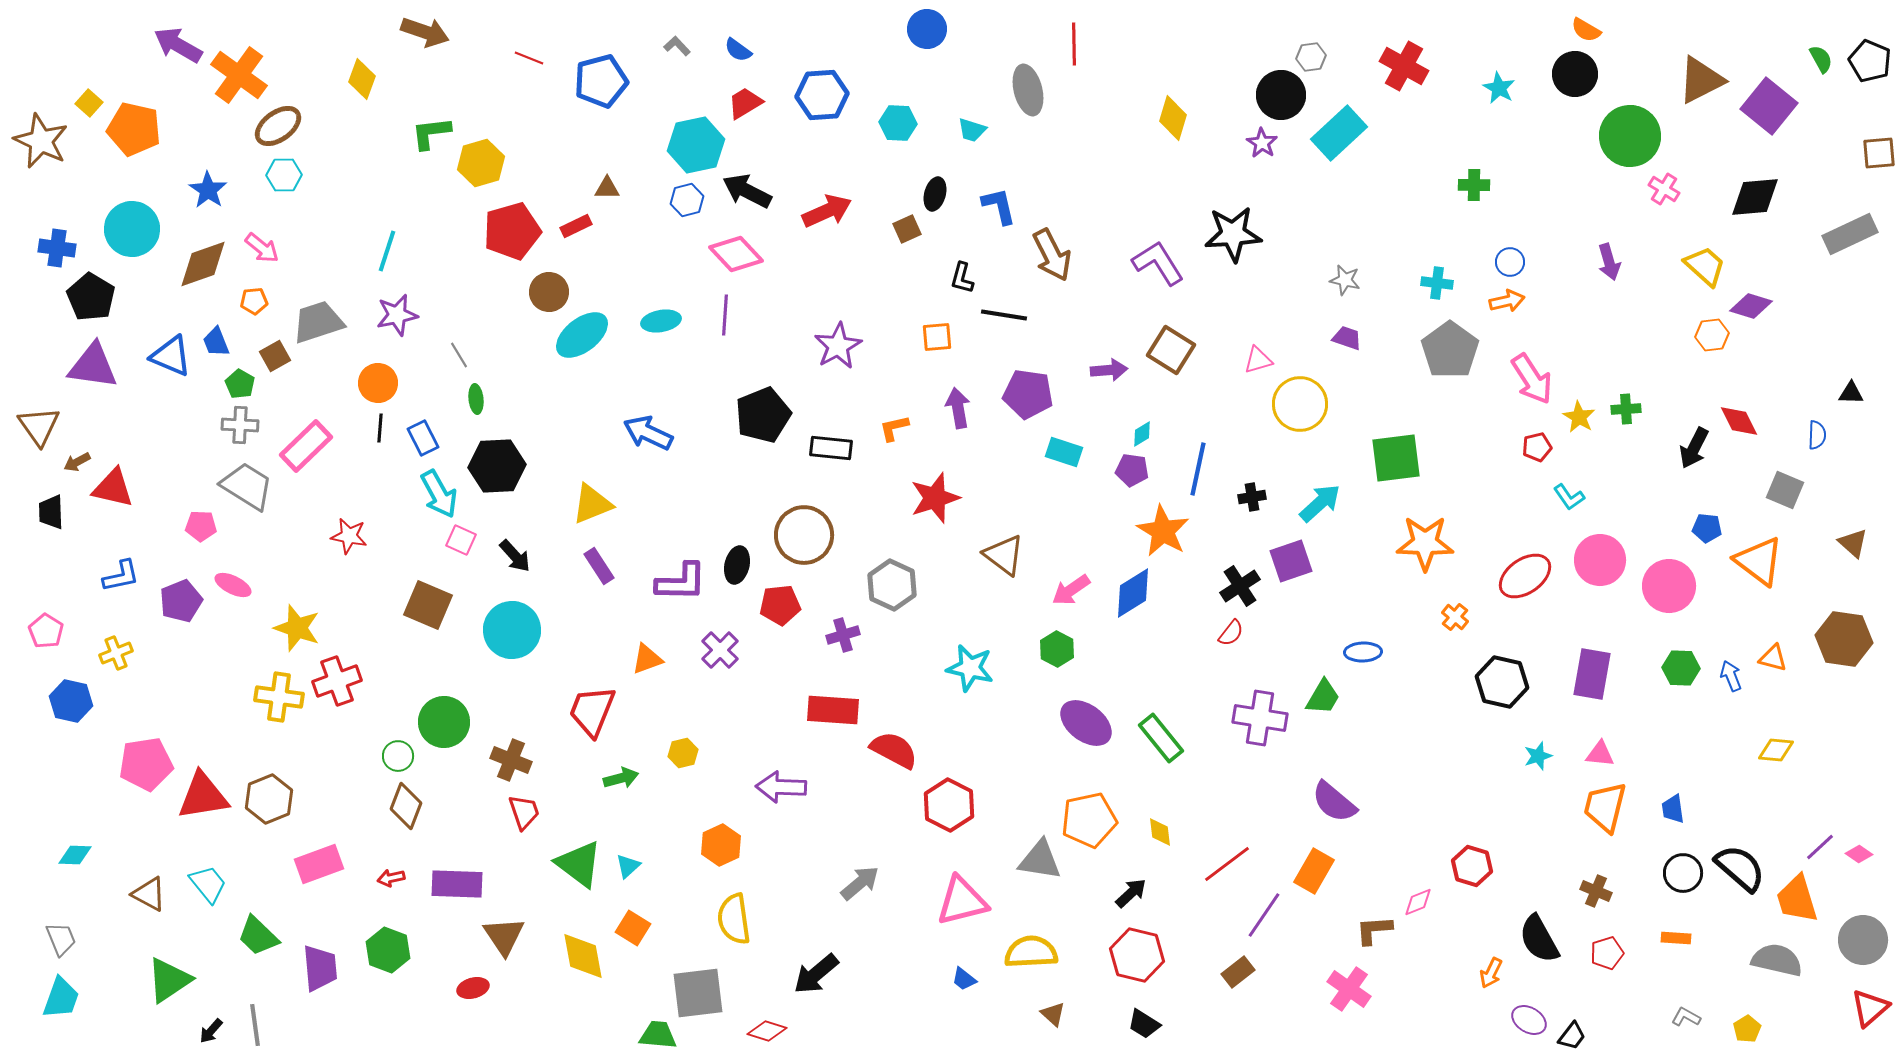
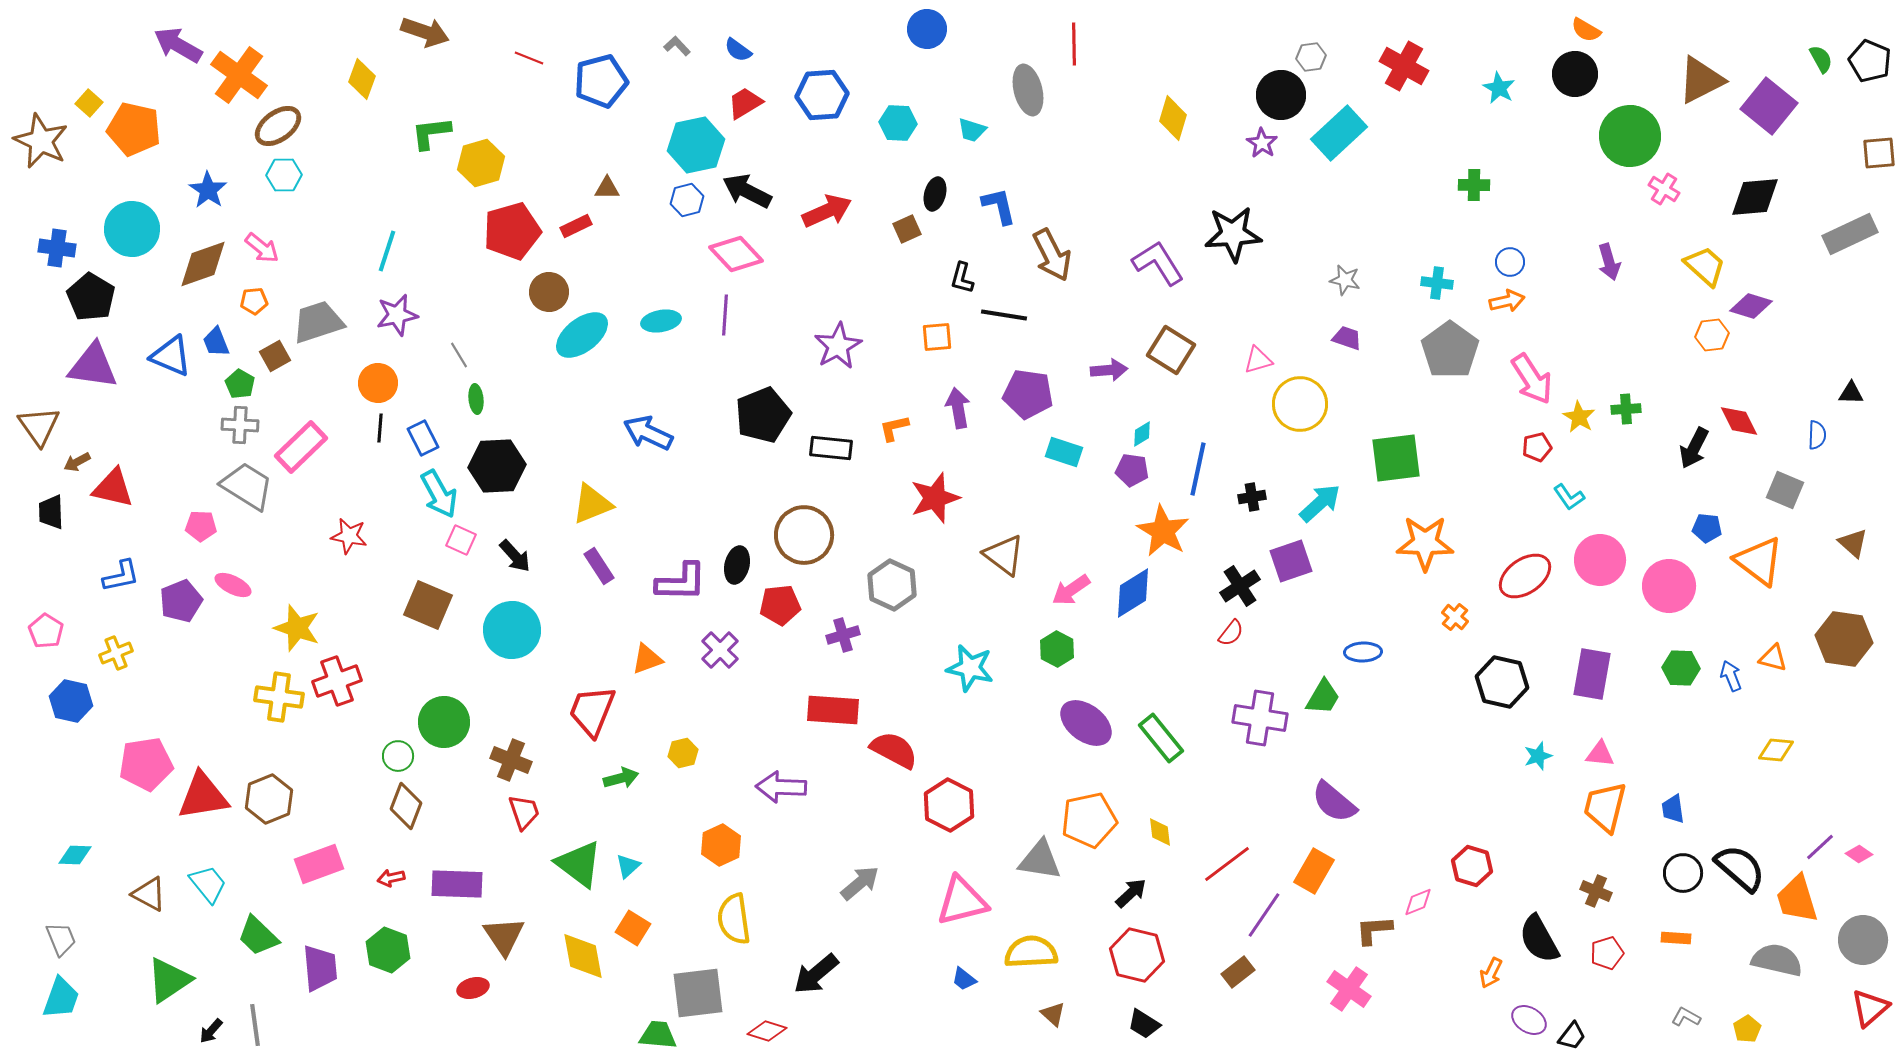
pink rectangle at (306, 446): moved 5 px left, 1 px down
